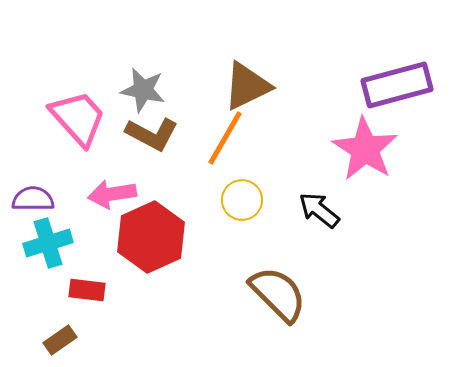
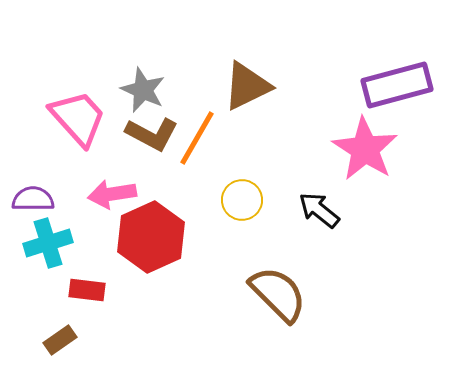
gray star: rotated 12 degrees clockwise
orange line: moved 28 px left
